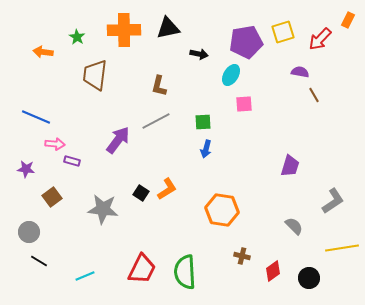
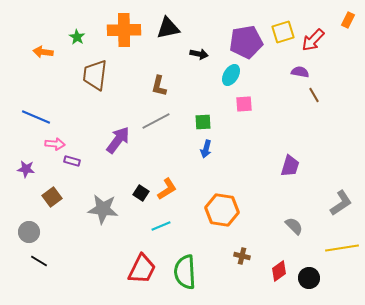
red arrow: moved 7 px left, 1 px down
gray L-shape: moved 8 px right, 2 px down
red diamond: moved 6 px right
cyan line: moved 76 px right, 50 px up
